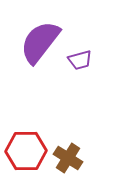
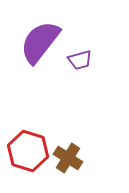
red hexagon: moved 2 px right; rotated 18 degrees clockwise
